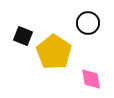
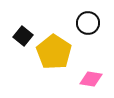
black square: rotated 18 degrees clockwise
pink diamond: rotated 70 degrees counterclockwise
